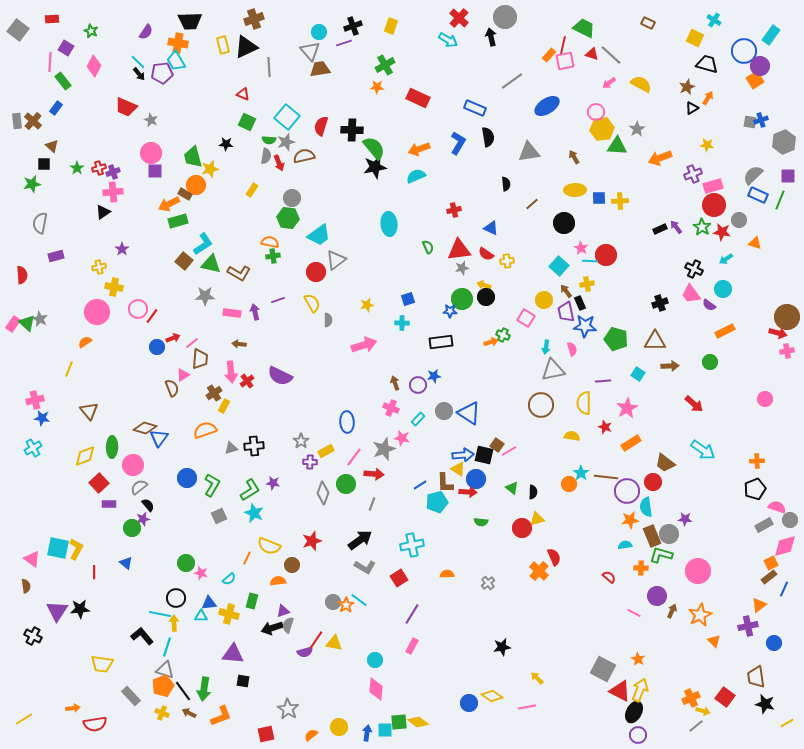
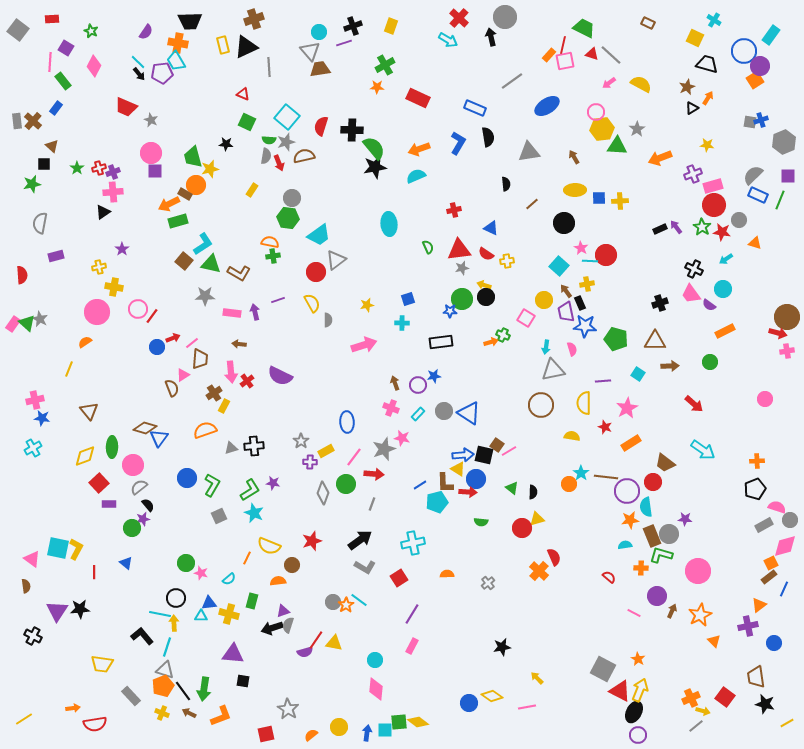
cyan rectangle at (418, 419): moved 5 px up
cyan cross at (412, 545): moved 1 px right, 2 px up
